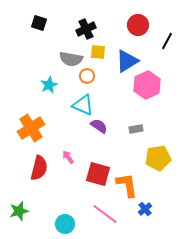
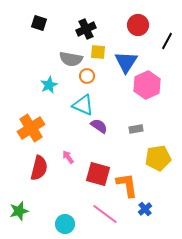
blue triangle: moved 1 px left, 1 px down; rotated 25 degrees counterclockwise
